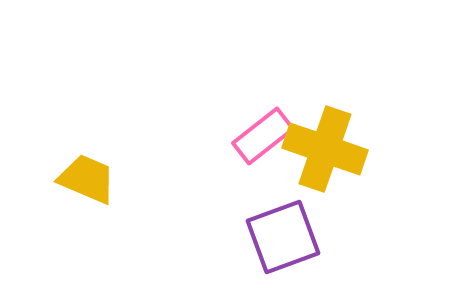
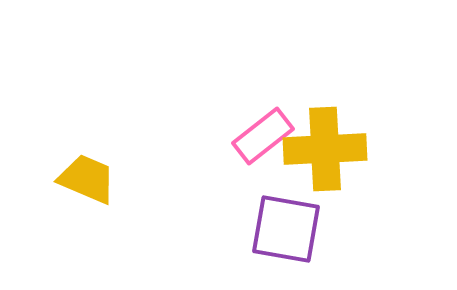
yellow cross: rotated 22 degrees counterclockwise
purple square: moved 3 px right, 8 px up; rotated 30 degrees clockwise
